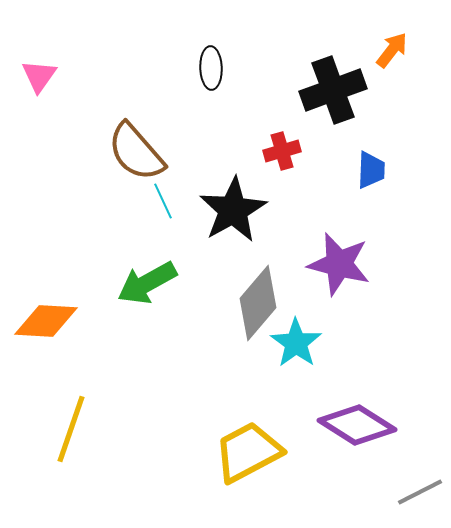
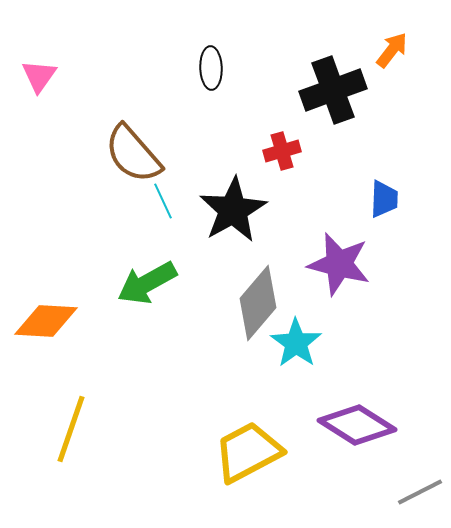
brown semicircle: moved 3 px left, 2 px down
blue trapezoid: moved 13 px right, 29 px down
